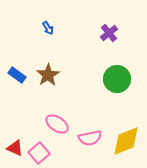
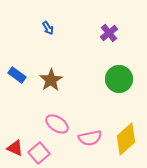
brown star: moved 3 px right, 5 px down
green circle: moved 2 px right
yellow diamond: moved 2 px up; rotated 20 degrees counterclockwise
